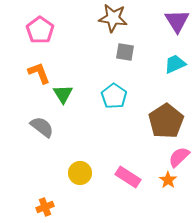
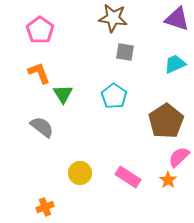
purple triangle: moved 2 px up; rotated 40 degrees counterclockwise
